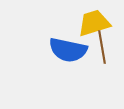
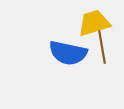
blue semicircle: moved 3 px down
